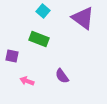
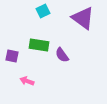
cyan square: rotated 24 degrees clockwise
green rectangle: moved 6 px down; rotated 12 degrees counterclockwise
purple semicircle: moved 21 px up
